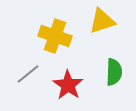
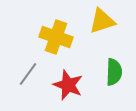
yellow cross: moved 1 px right, 1 px down
gray line: rotated 15 degrees counterclockwise
red star: rotated 12 degrees counterclockwise
